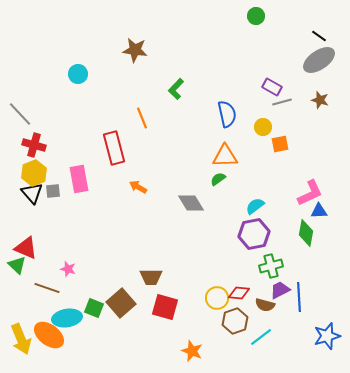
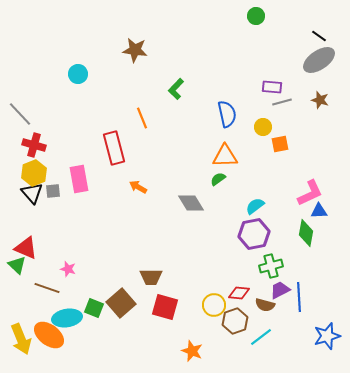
purple rectangle at (272, 87): rotated 24 degrees counterclockwise
yellow circle at (217, 298): moved 3 px left, 7 px down
